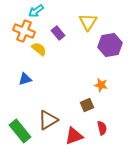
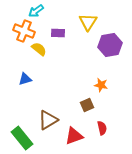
purple rectangle: rotated 48 degrees counterclockwise
green rectangle: moved 2 px right, 7 px down
